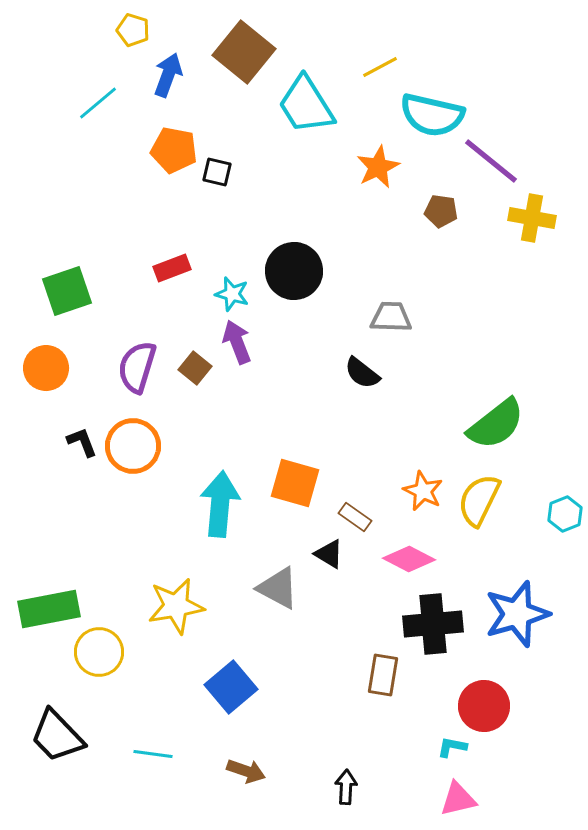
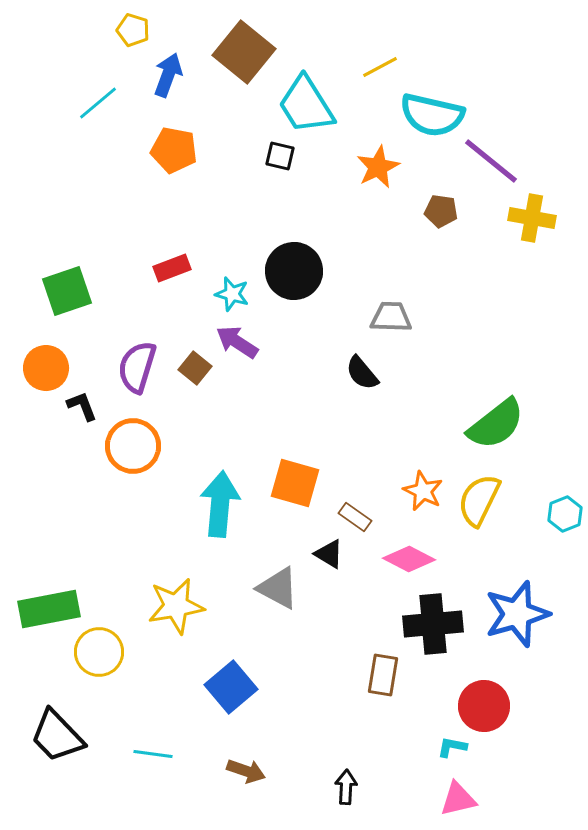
black square at (217, 172): moved 63 px right, 16 px up
purple arrow at (237, 342): rotated 36 degrees counterclockwise
black semicircle at (362, 373): rotated 12 degrees clockwise
black L-shape at (82, 442): moved 36 px up
